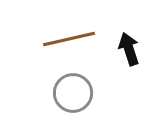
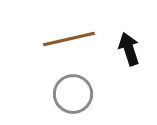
gray circle: moved 1 px down
